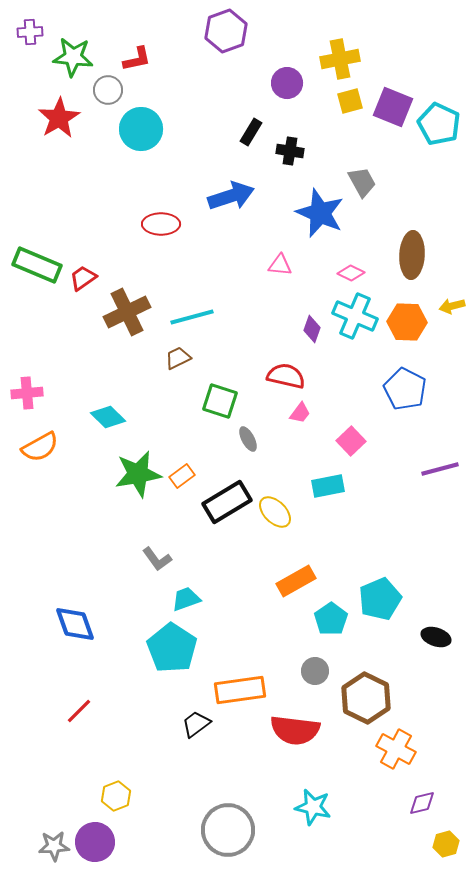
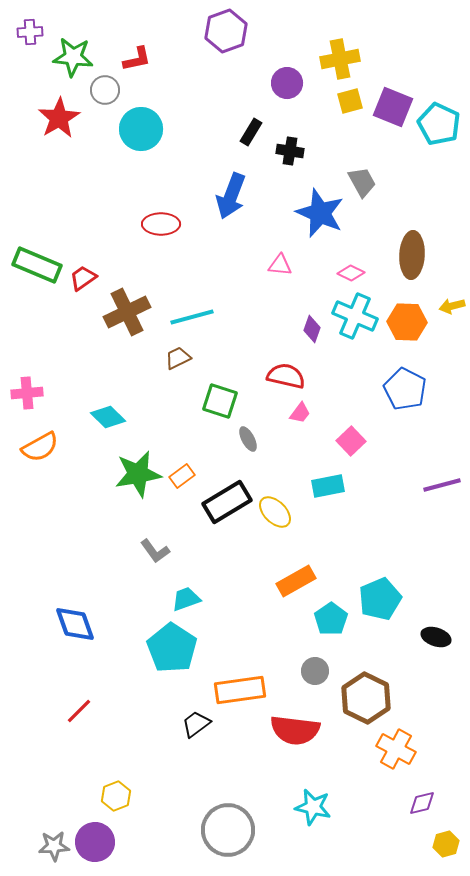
gray circle at (108, 90): moved 3 px left
blue arrow at (231, 196): rotated 129 degrees clockwise
purple line at (440, 469): moved 2 px right, 16 px down
gray L-shape at (157, 559): moved 2 px left, 8 px up
